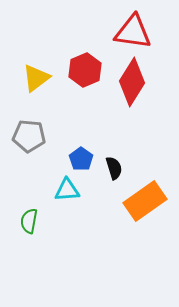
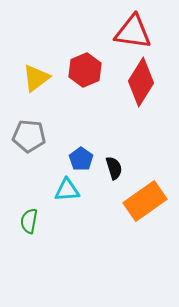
red diamond: moved 9 px right
